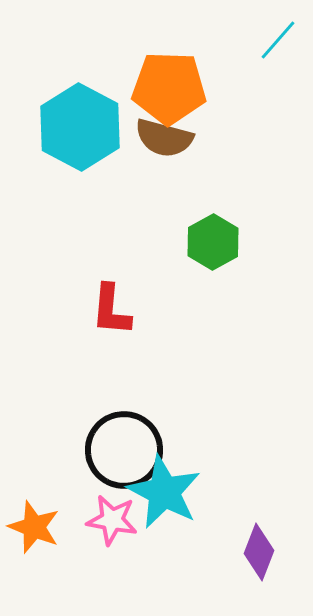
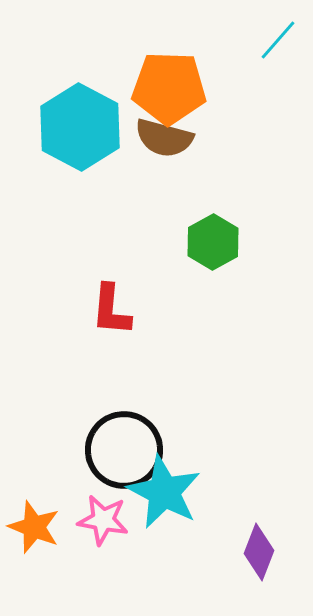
pink star: moved 9 px left
